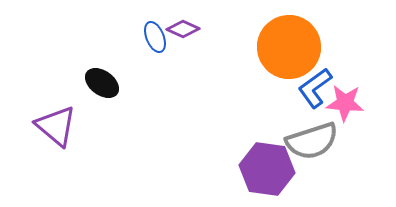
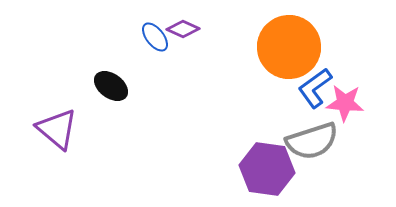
blue ellipse: rotated 16 degrees counterclockwise
black ellipse: moved 9 px right, 3 px down
purple triangle: moved 1 px right, 3 px down
